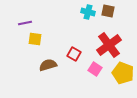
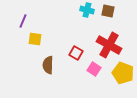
cyan cross: moved 1 px left, 2 px up
purple line: moved 2 px left, 2 px up; rotated 56 degrees counterclockwise
red cross: rotated 25 degrees counterclockwise
red square: moved 2 px right, 1 px up
brown semicircle: rotated 72 degrees counterclockwise
pink square: moved 1 px left
